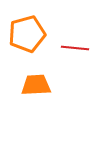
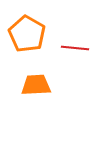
orange pentagon: rotated 27 degrees counterclockwise
